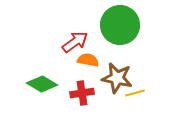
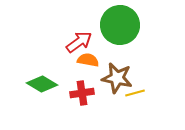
red arrow: moved 4 px right
